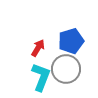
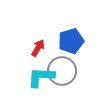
gray circle: moved 4 px left, 2 px down
cyan L-shape: rotated 108 degrees counterclockwise
